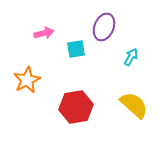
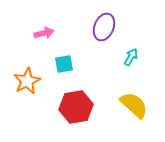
cyan square: moved 12 px left, 15 px down
orange star: moved 1 px down
